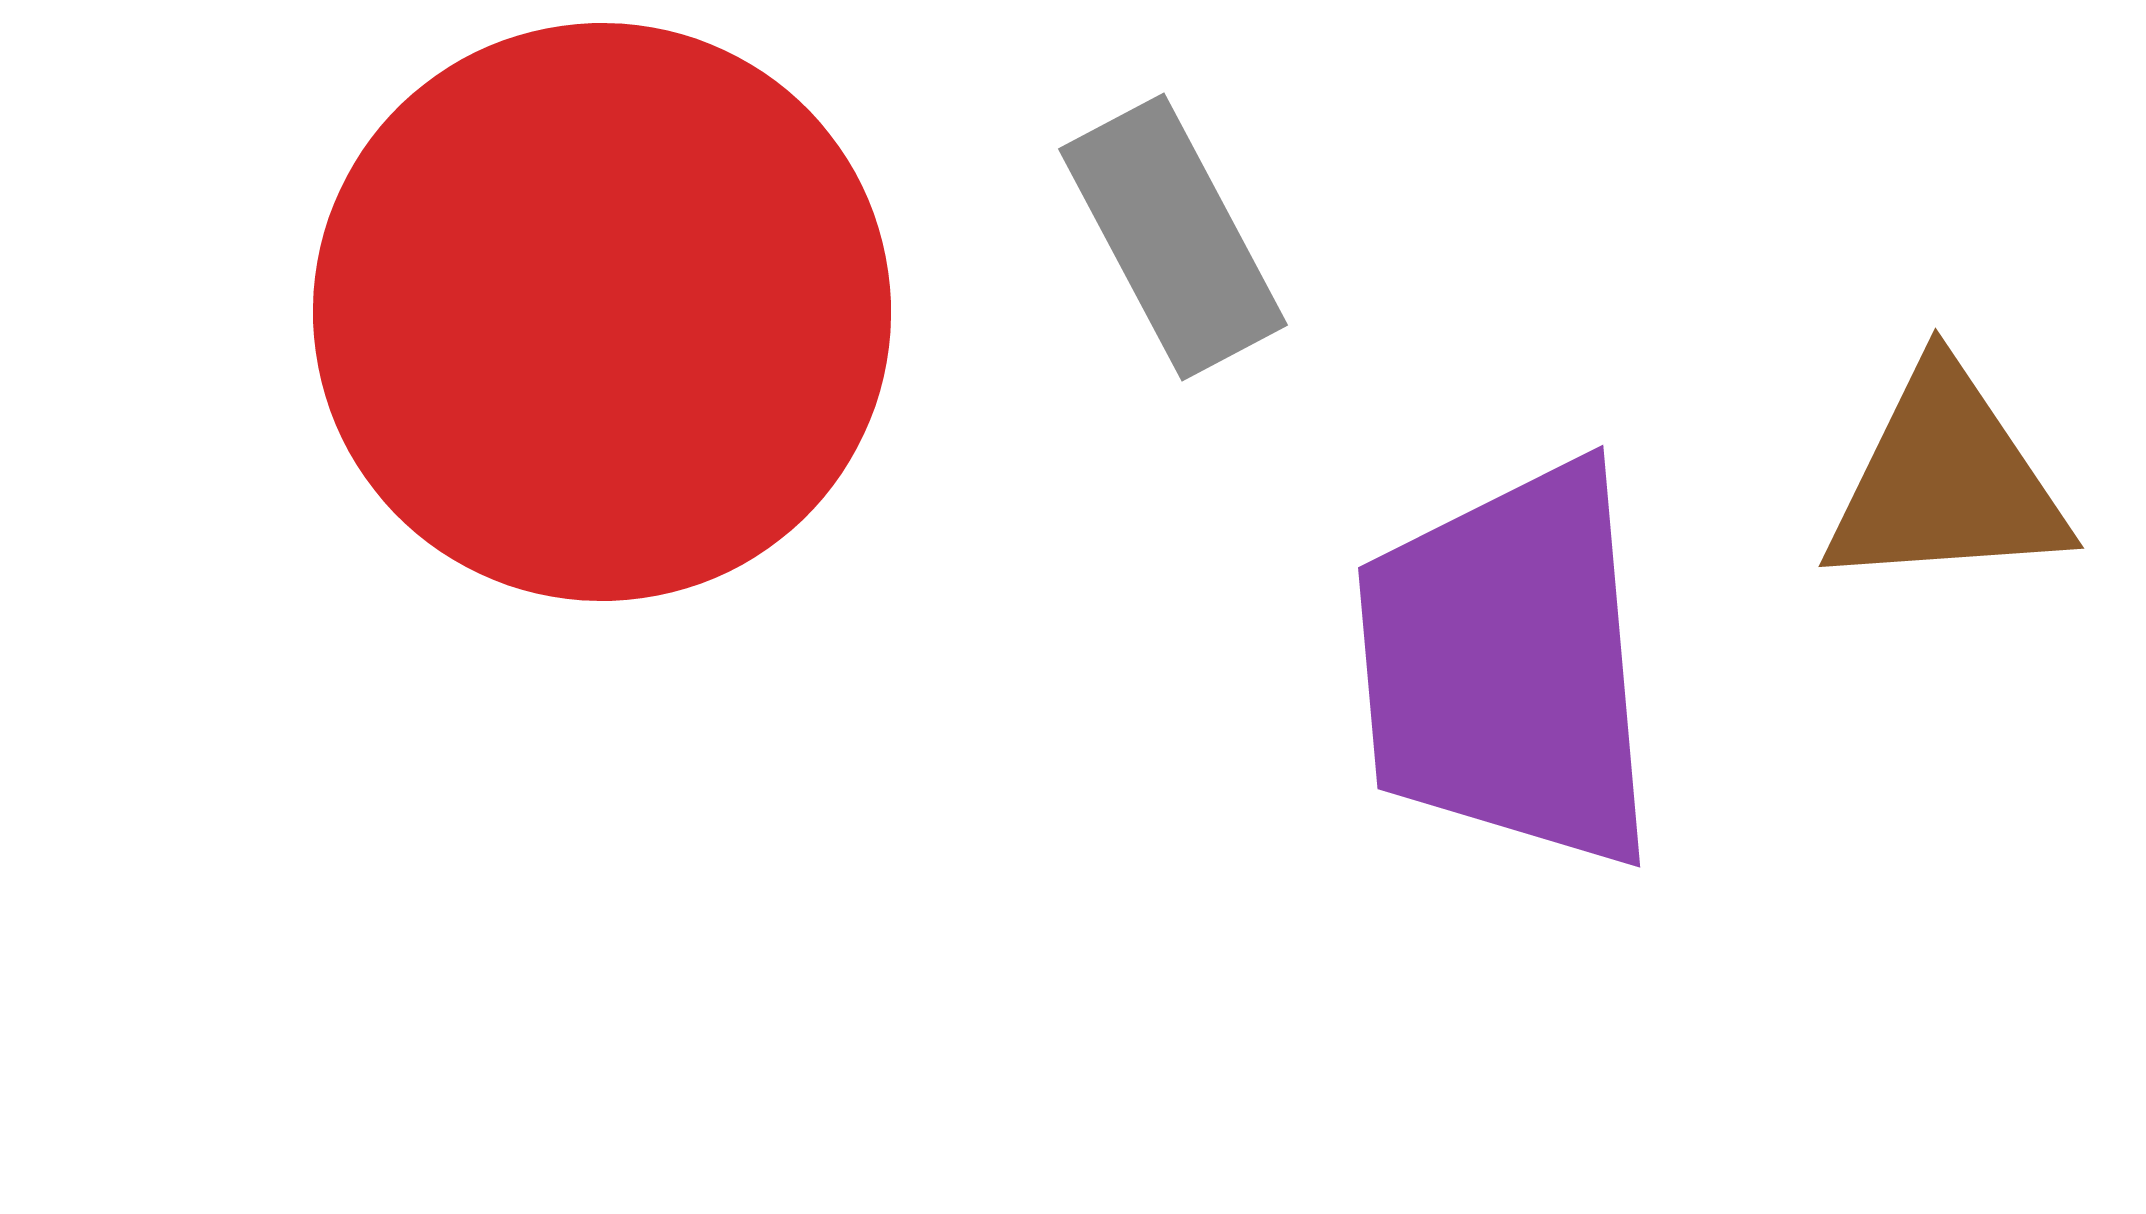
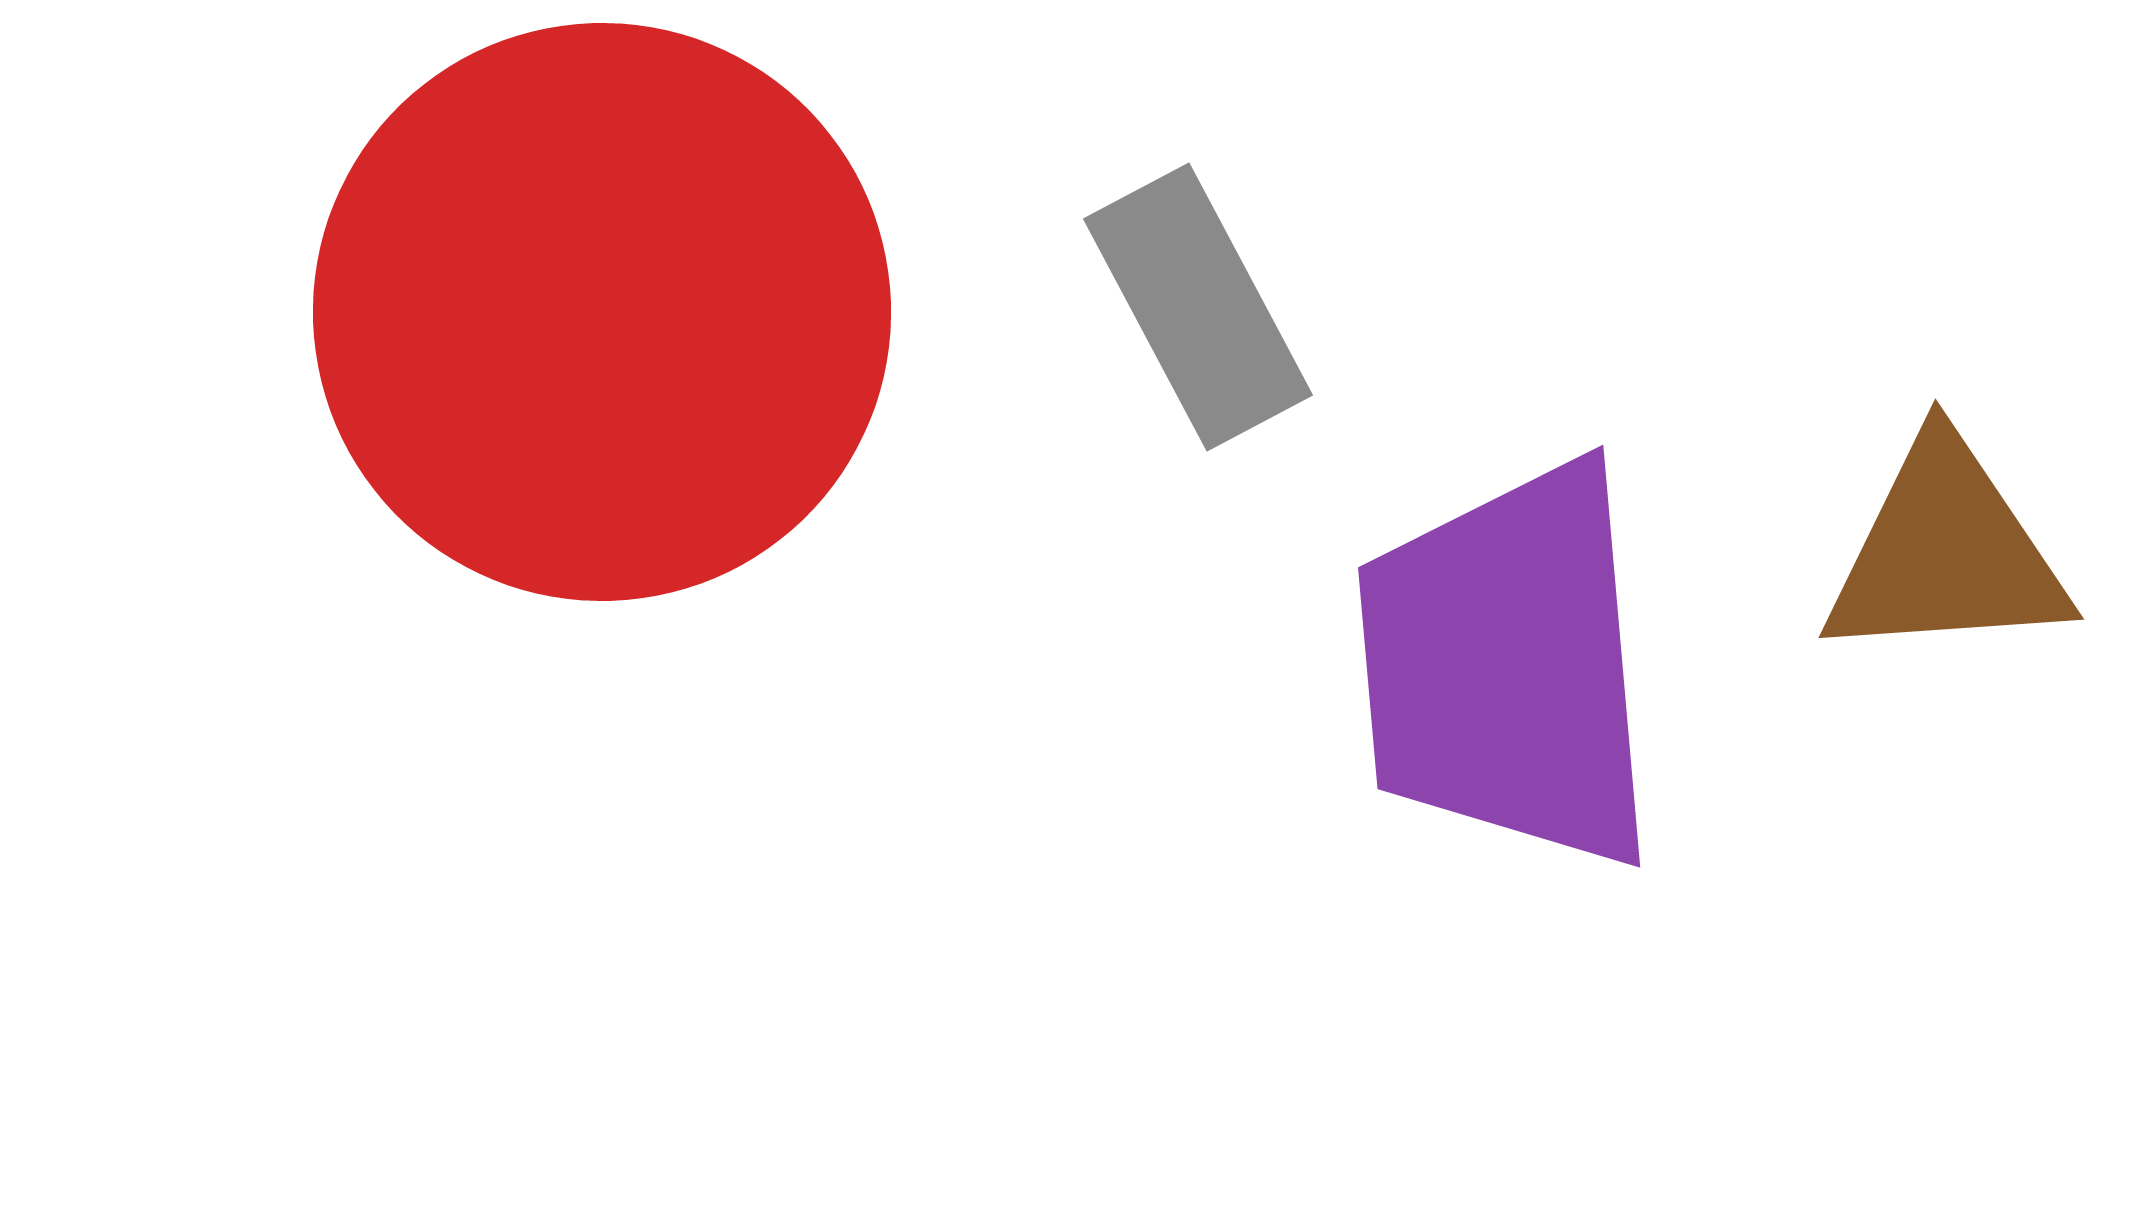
gray rectangle: moved 25 px right, 70 px down
brown triangle: moved 71 px down
